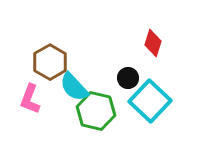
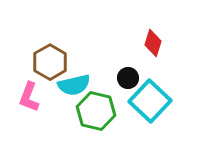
cyan semicircle: moved 2 px up; rotated 60 degrees counterclockwise
pink L-shape: moved 1 px left, 2 px up
